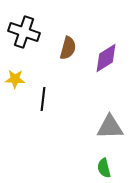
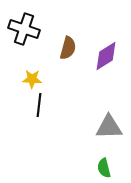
black cross: moved 3 px up
purple diamond: moved 2 px up
yellow star: moved 17 px right
black line: moved 4 px left, 6 px down
gray triangle: moved 1 px left
